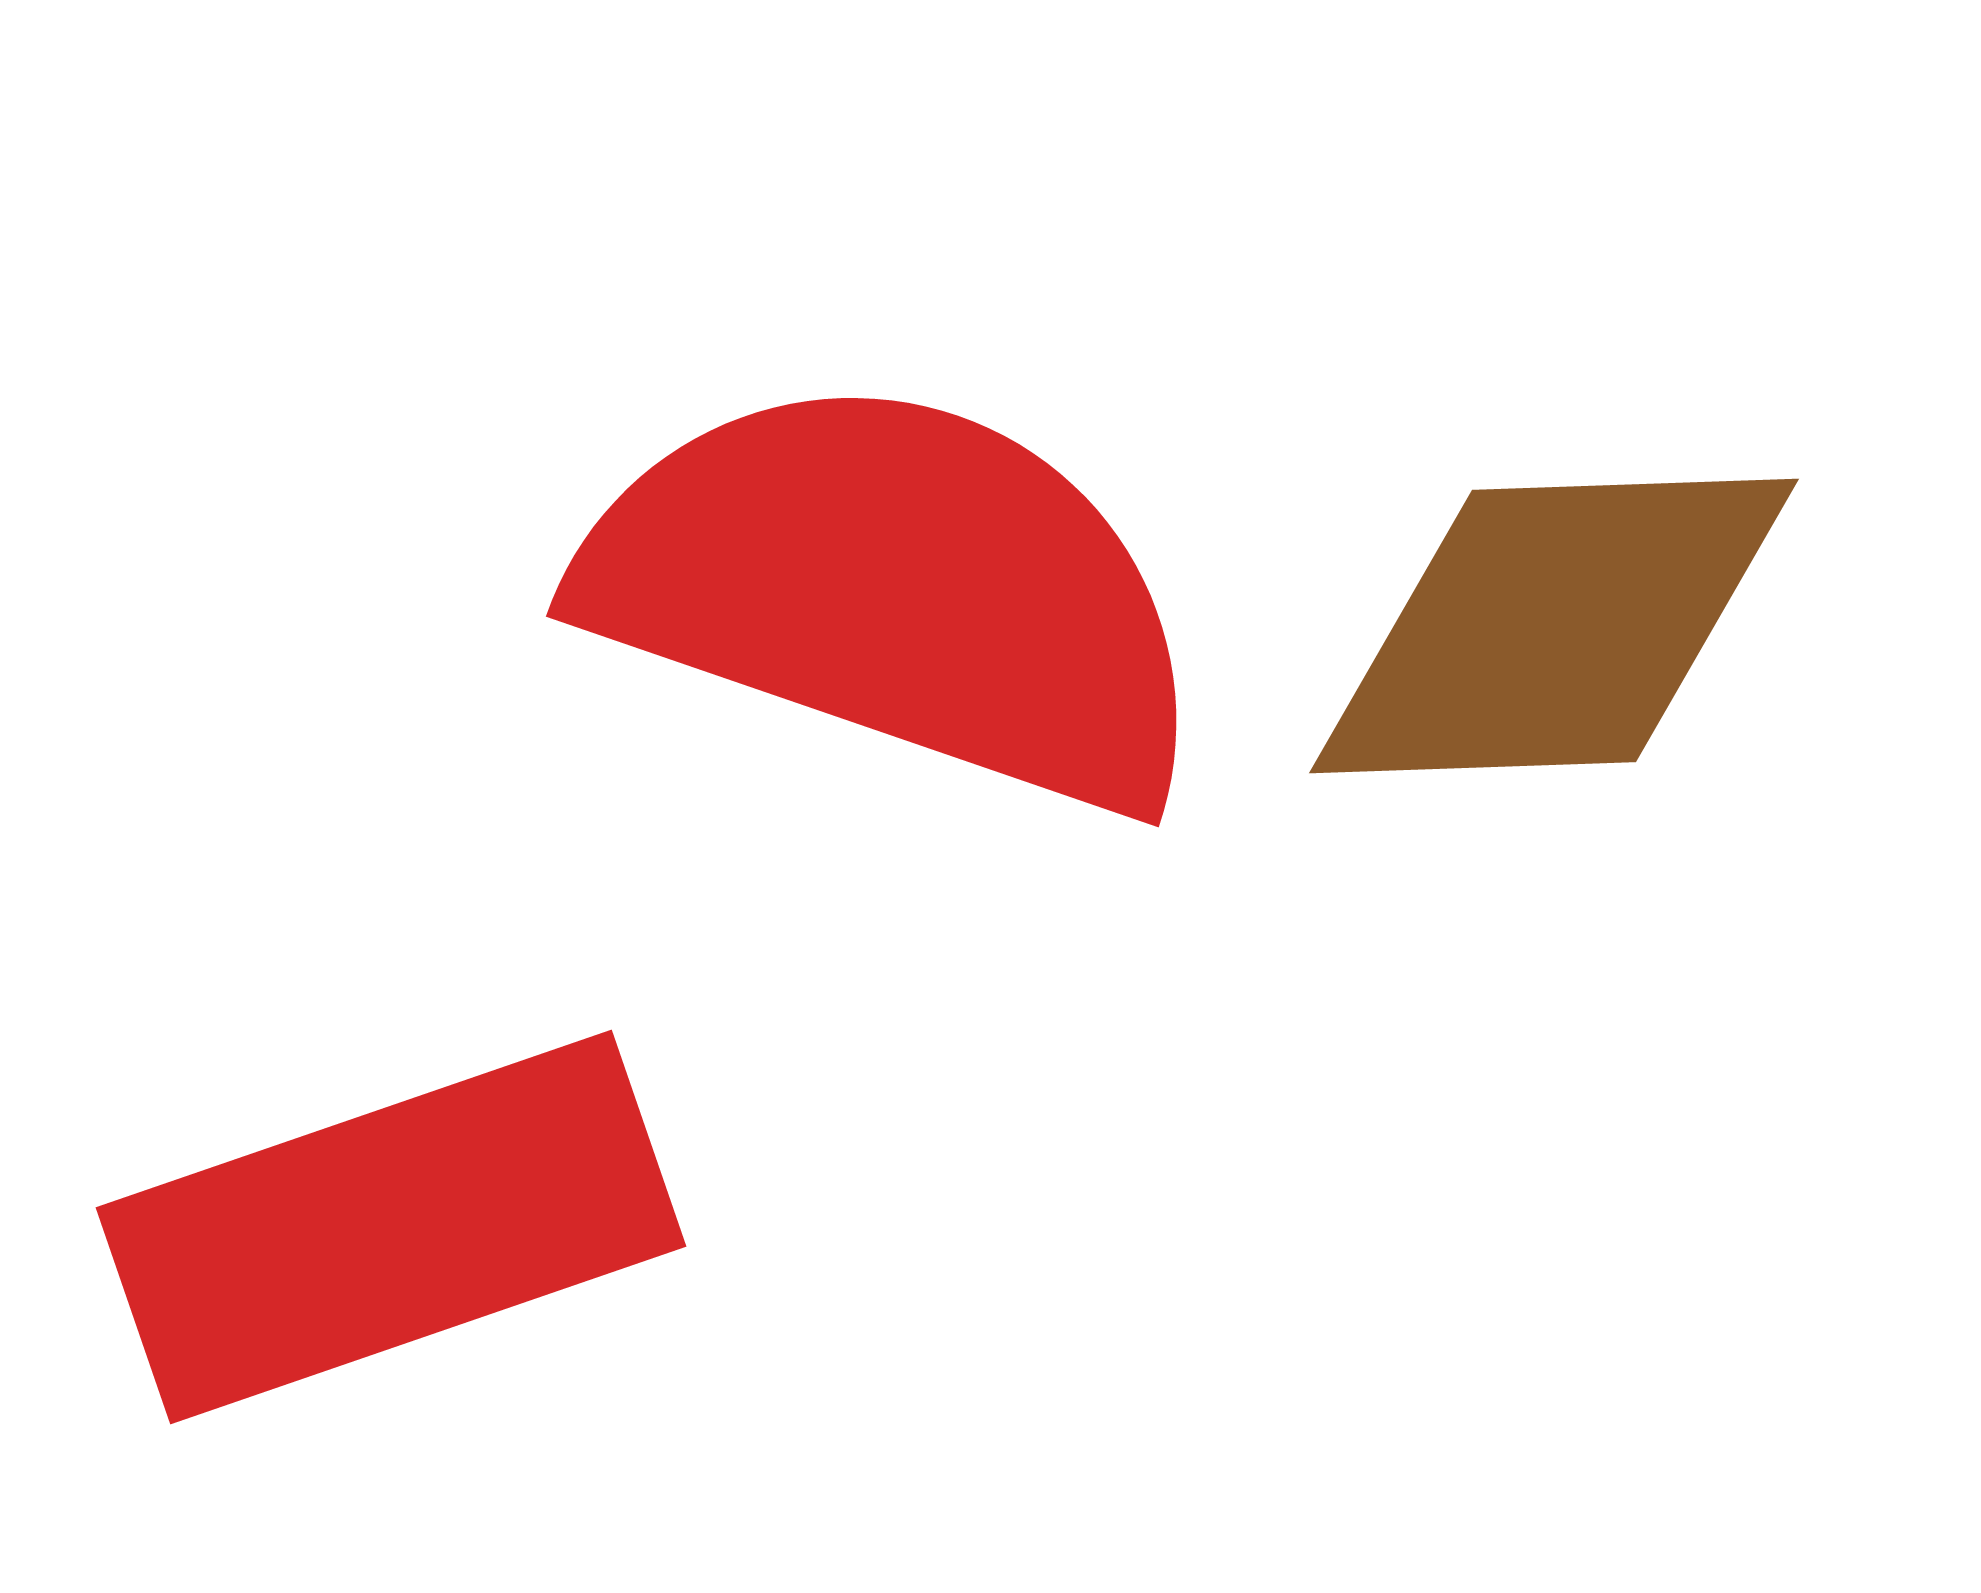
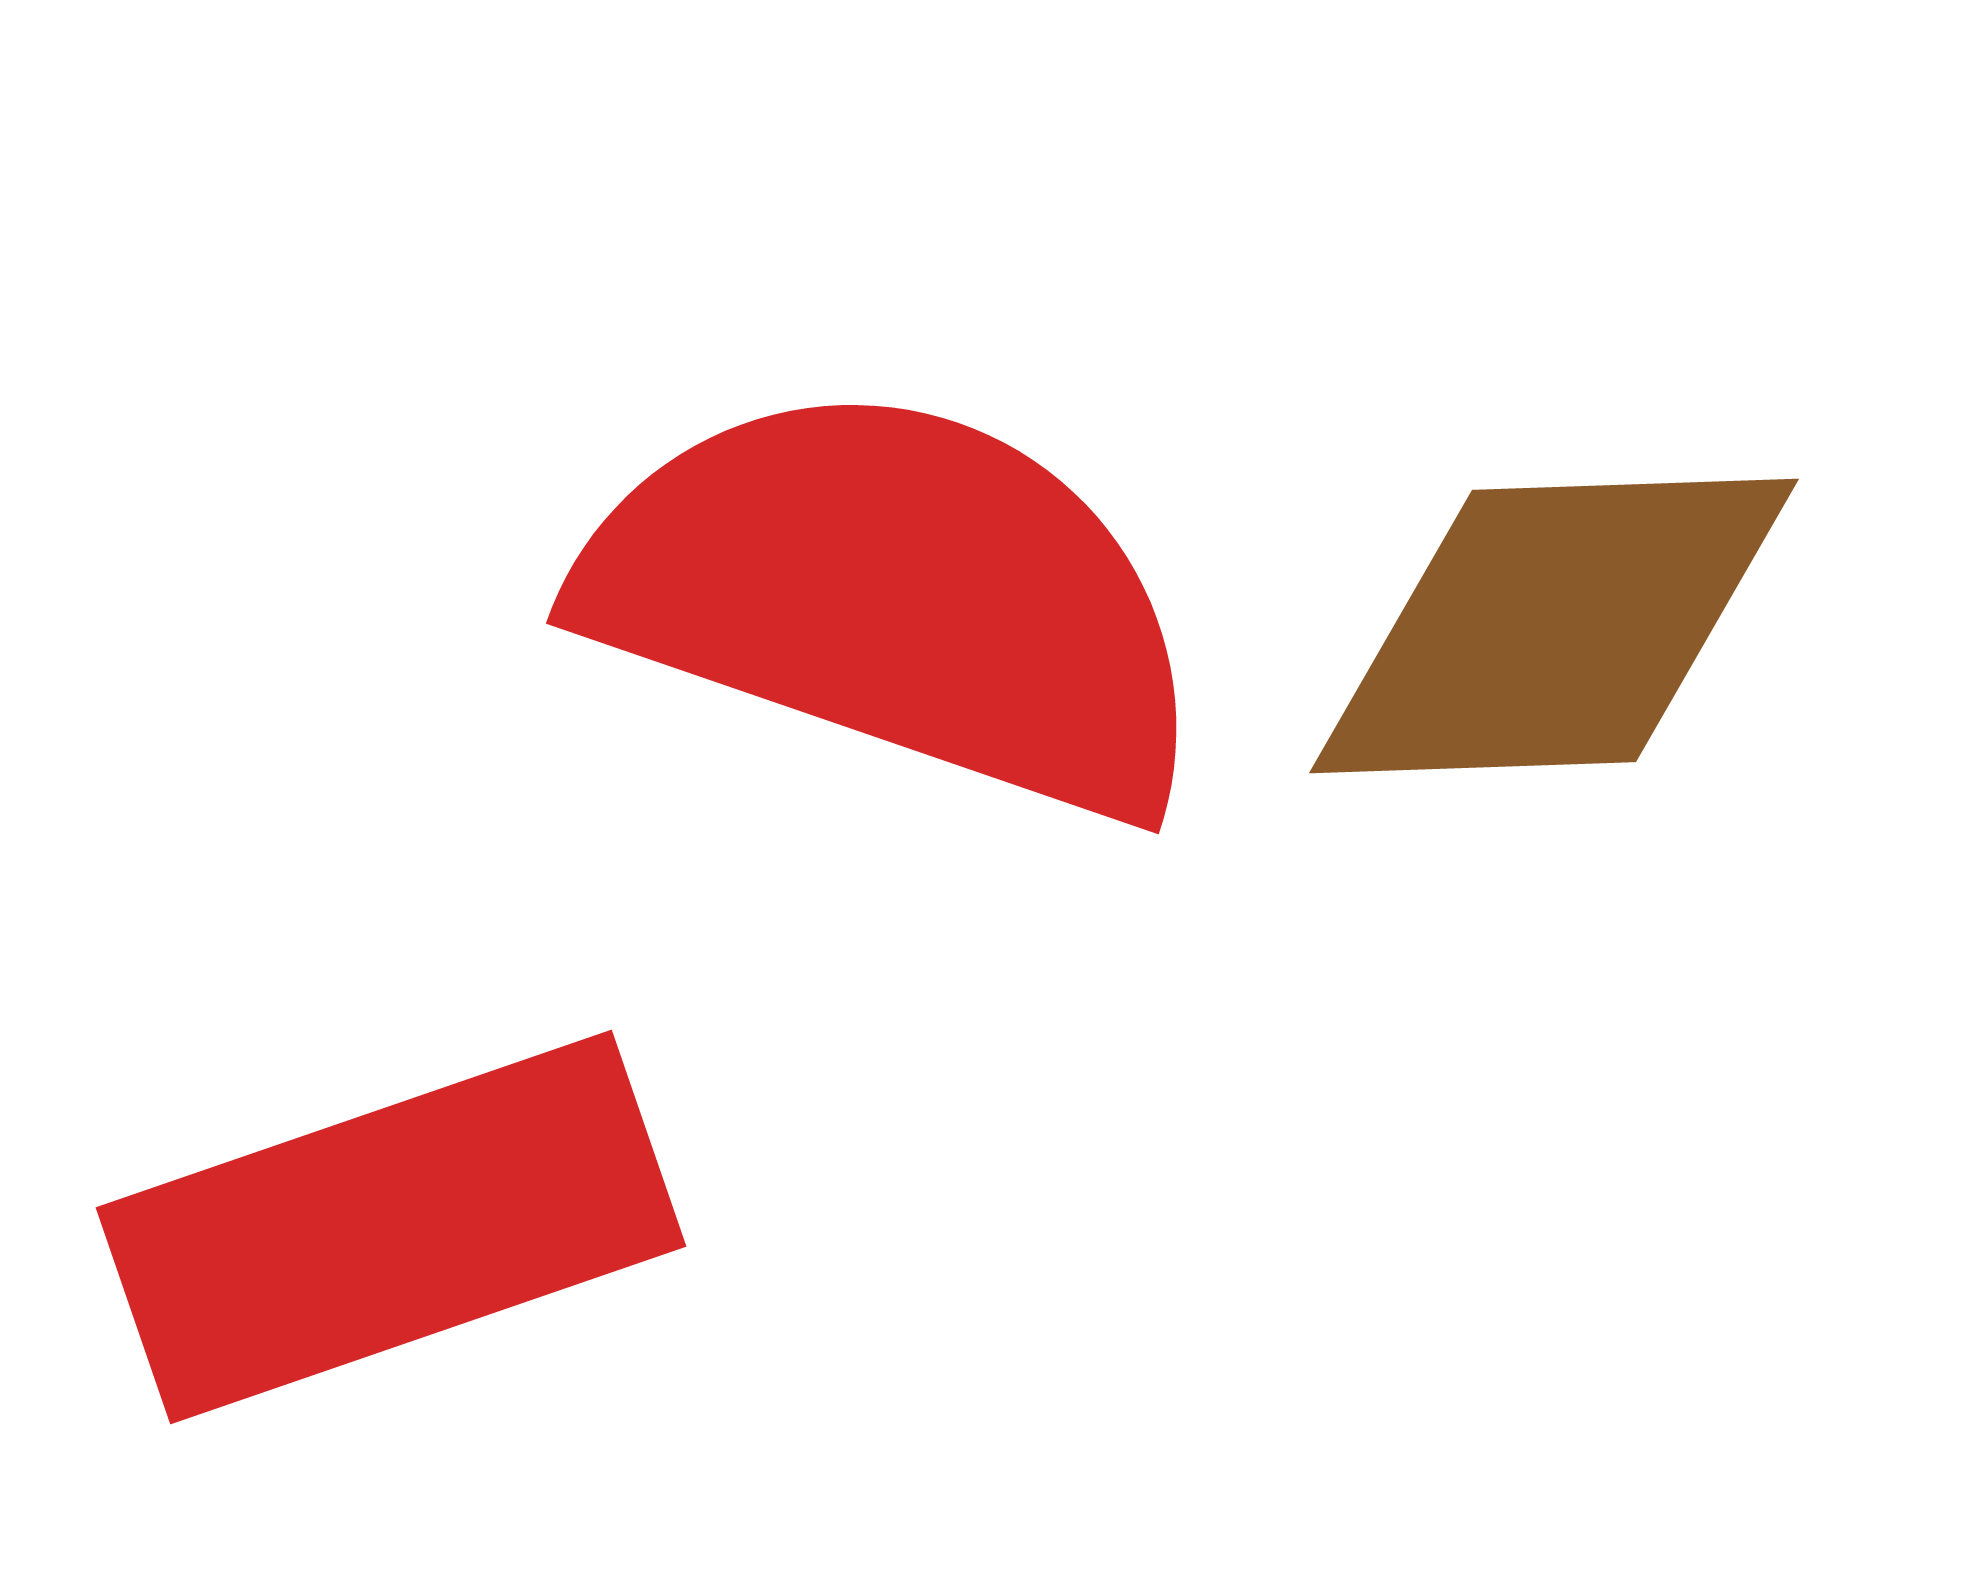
red semicircle: moved 7 px down
